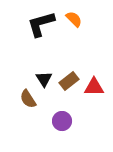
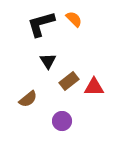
black triangle: moved 4 px right, 18 px up
brown semicircle: rotated 96 degrees counterclockwise
